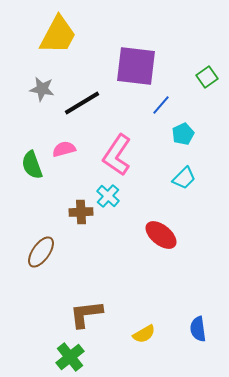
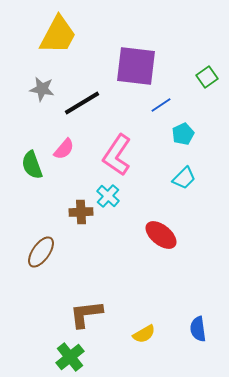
blue line: rotated 15 degrees clockwise
pink semicircle: rotated 145 degrees clockwise
